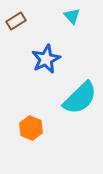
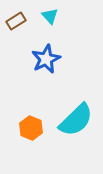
cyan triangle: moved 22 px left
cyan semicircle: moved 4 px left, 22 px down
